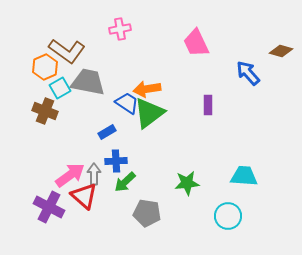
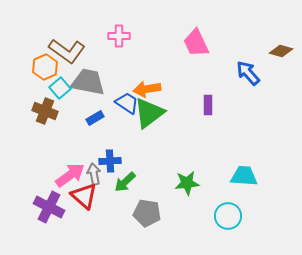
pink cross: moved 1 px left, 7 px down; rotated 10 degrees clockwise
cyan square: rotated 10 degrees counterclockwise
blue rectangle: moved 12 px left, 14 px up
blue cross: moved 6 px left
gray arrow: rotated 10 degrees counterclockwise
